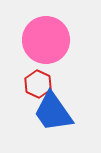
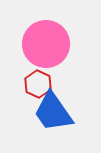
pink circle: moved 4 px down
